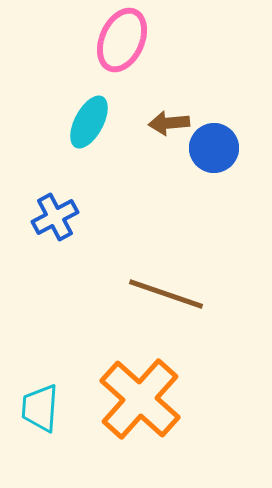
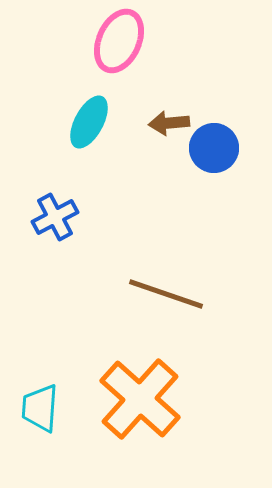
pink ellipse: moved 3 px left, 1 px down
